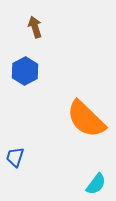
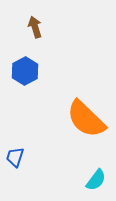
cyan semicircle: moved 4 px up
